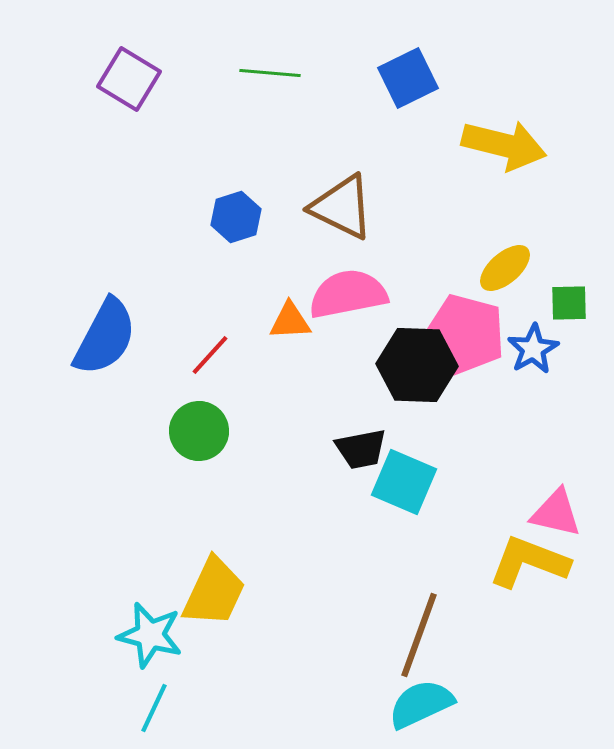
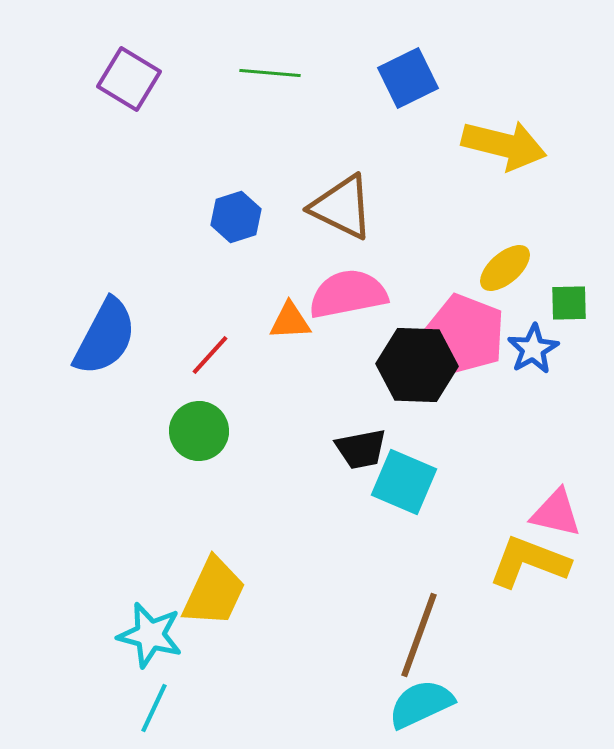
pink pentagon: rotated 6 degrees clockwise
